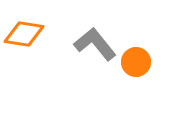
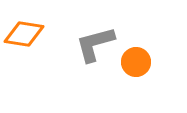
gray L-shape: rotated 66 degrees counterclockwise
